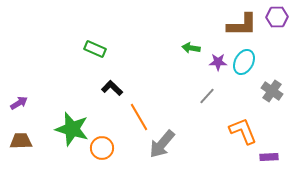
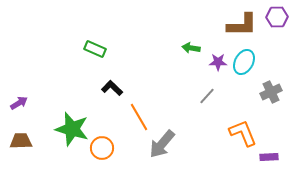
gray cross: moved 1 px left, 1 px down; rotated 30 degrees clockwise
orange L-shape: moved 2 px down
